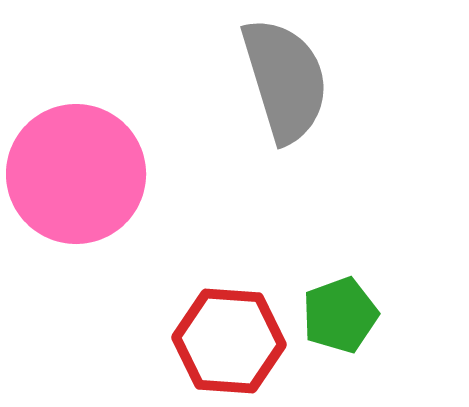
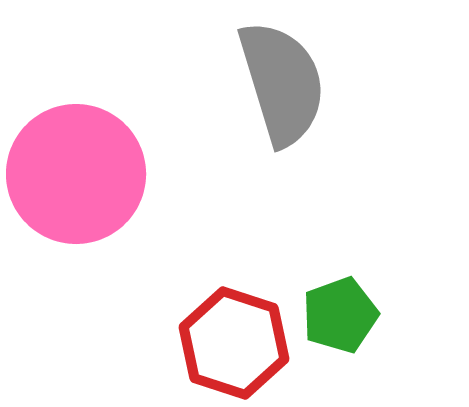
gray semicircle: moved 3 px left, 3 px down
red hexagon: moved 5 px right, 2 px down; rotated 14 degrees clockwise
